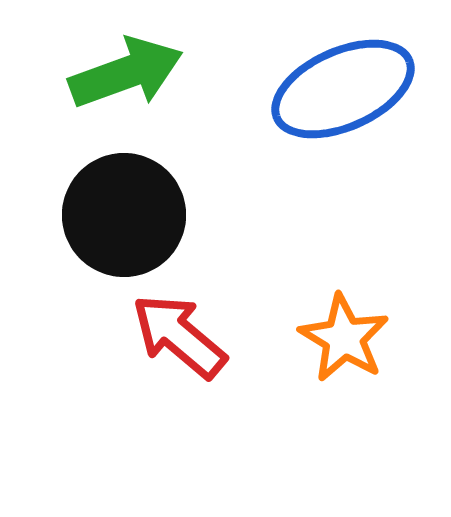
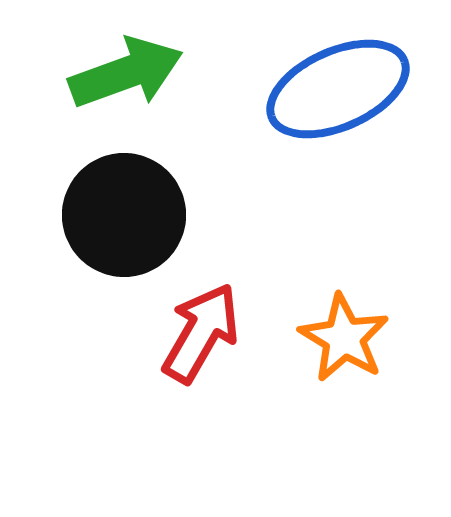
blue ellipse: moved 5 px left
red arrow: moved 22 px right, 3 px up; rotated 80 degrees clockwise
